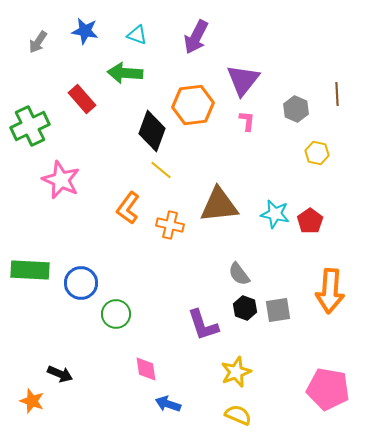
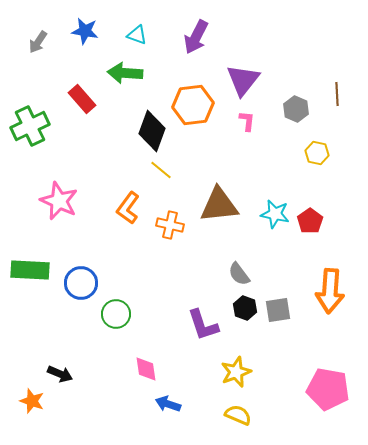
pink star: moved 2 px left, 21 px down
